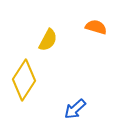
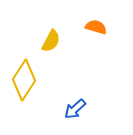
yellow semicircle: moved 3 px right, 1 px down
